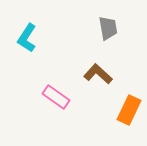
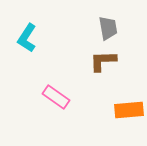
brown L-shape: moved 5 px right, 13 px up; rotated 44 degrees counterclockwise
orange rectangle: rotated 60 degrees clockwise
